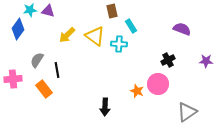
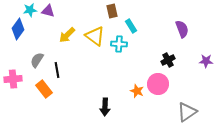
purple semicircle: rotated 48 degrees clockwise
